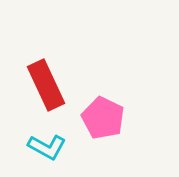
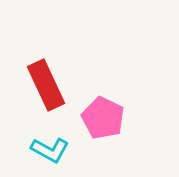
cyan L-shape: moved 3 px right, 3 px down
